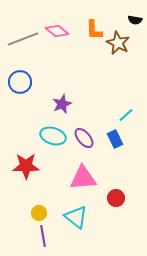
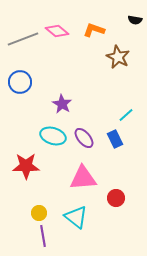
orange L-shape: rotated 110 degrees clockwise
brown star: moved 14 px down
purple star: rotated 18 degrees counterclockwise
